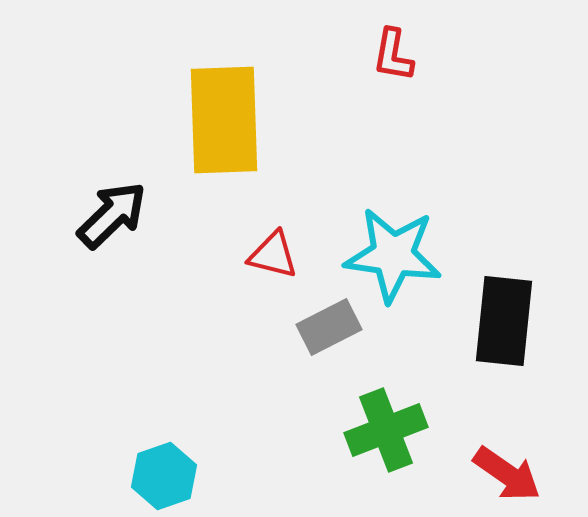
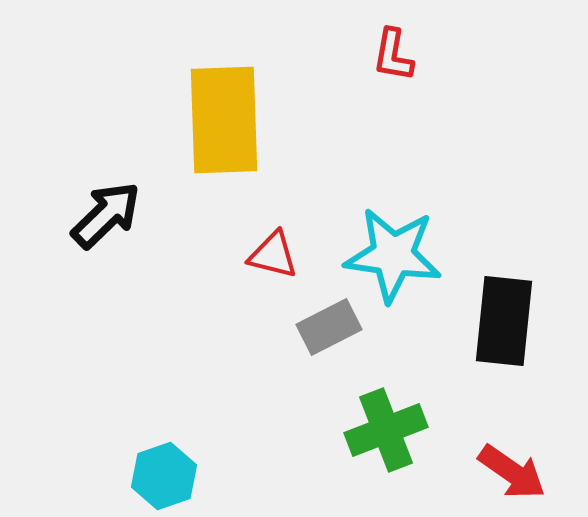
black arrow: moved 6 px left
red arrow: moved 5 px right, 2 px up
